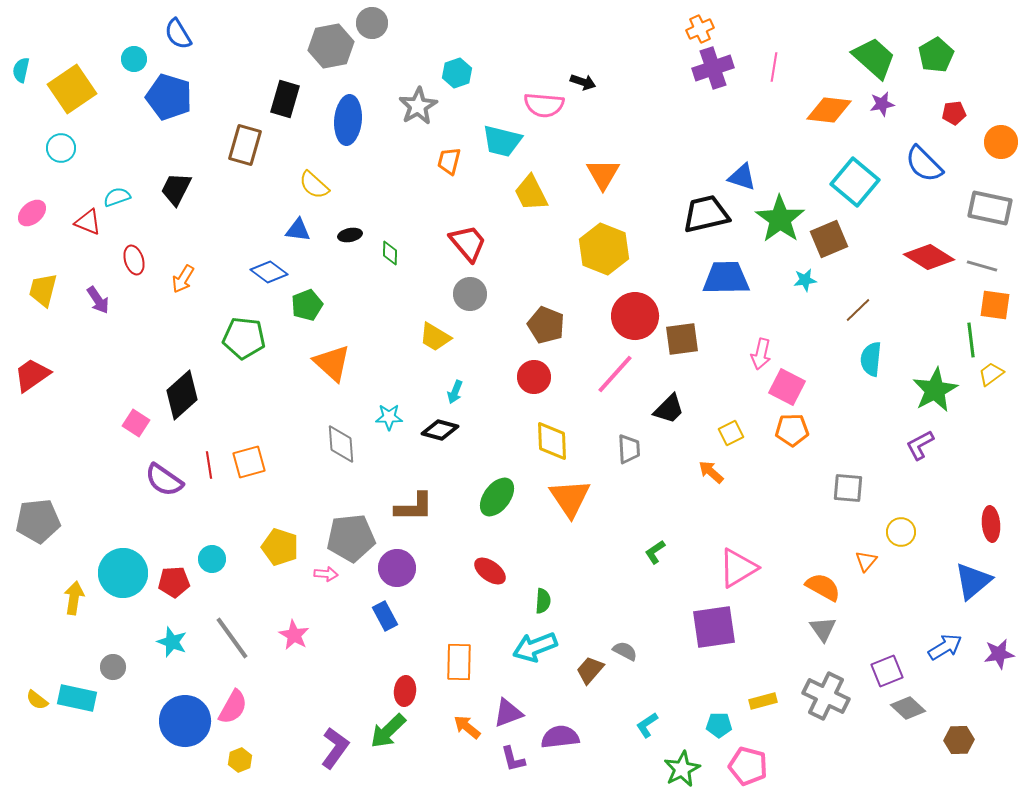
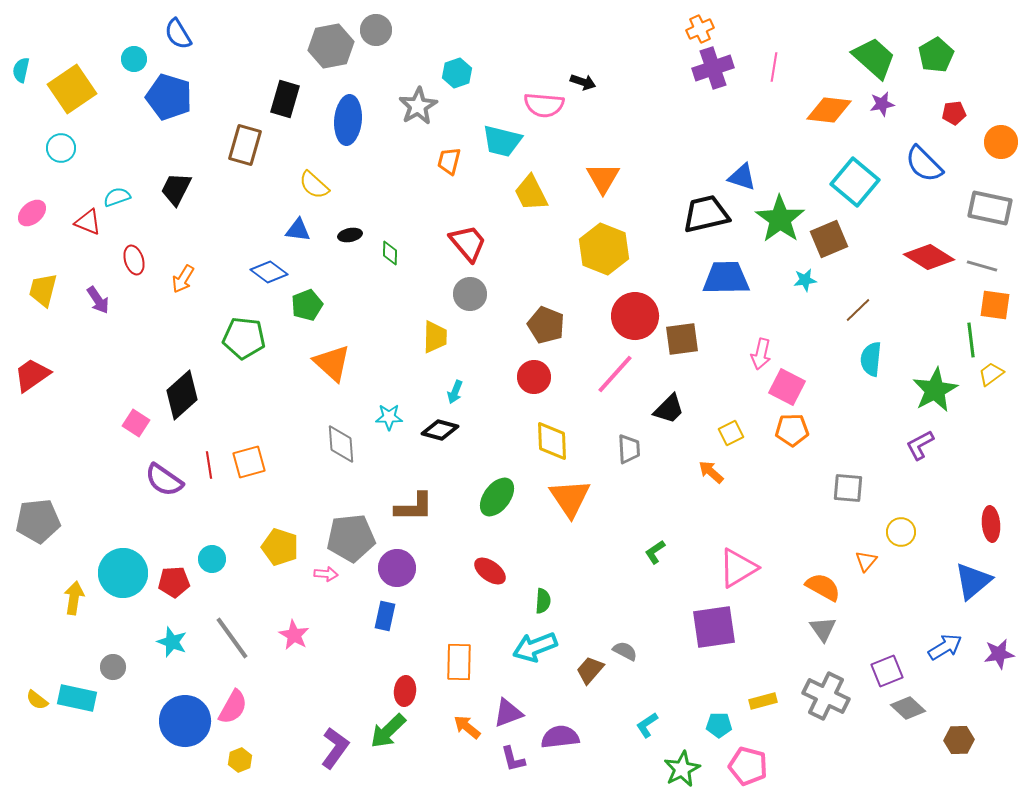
gray circle at (372, 23): moved 4 px right, 7 px down
orange triangle at (603, 174): moved 4 px down
yellow trapezoid at (435, 337): rotated 120 degrees counterclockwise
blue rectangle at (385, 616): rotated 40 degrees clockwise
